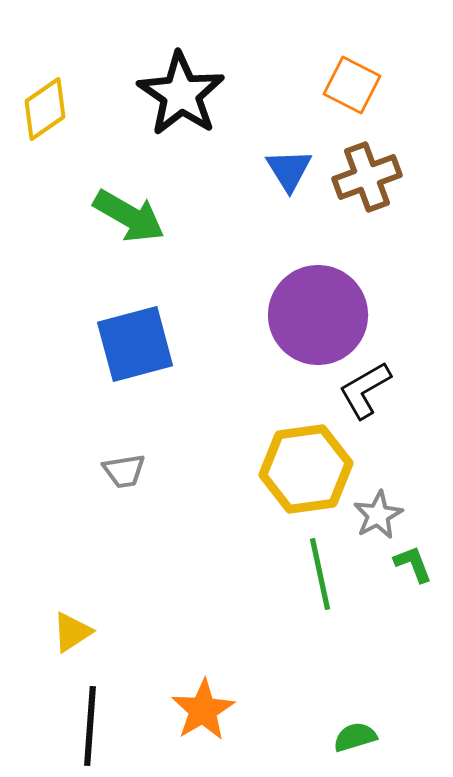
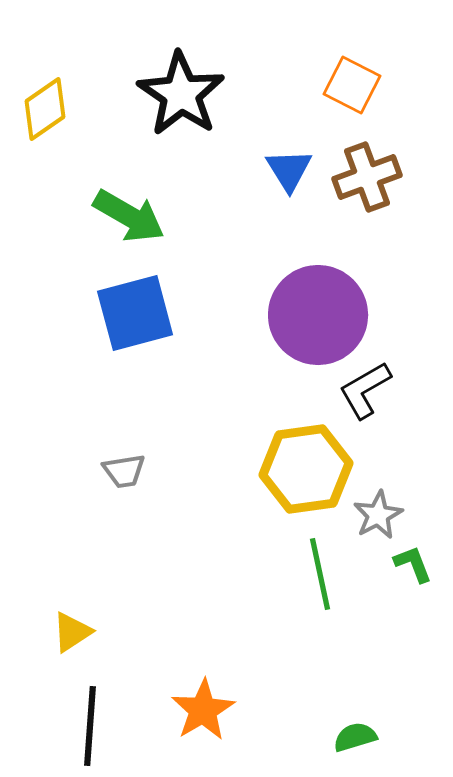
blue square: moved 31 px up
